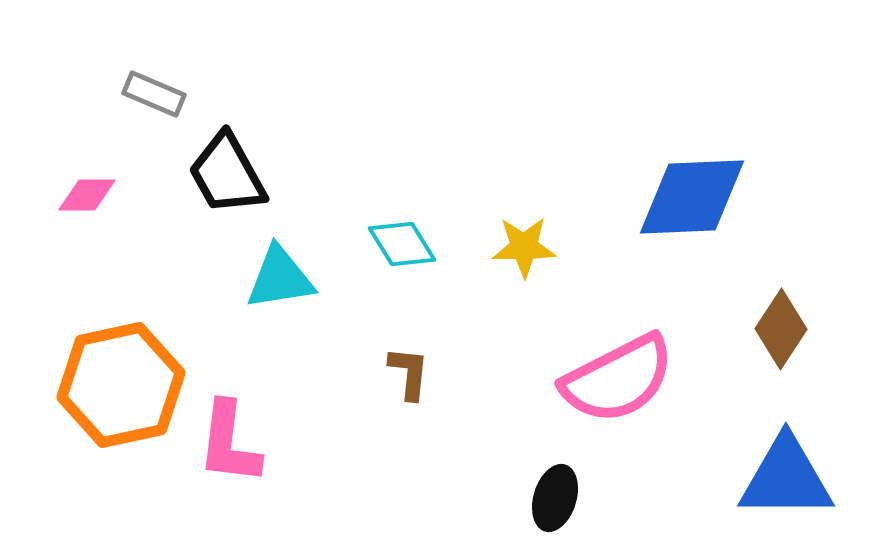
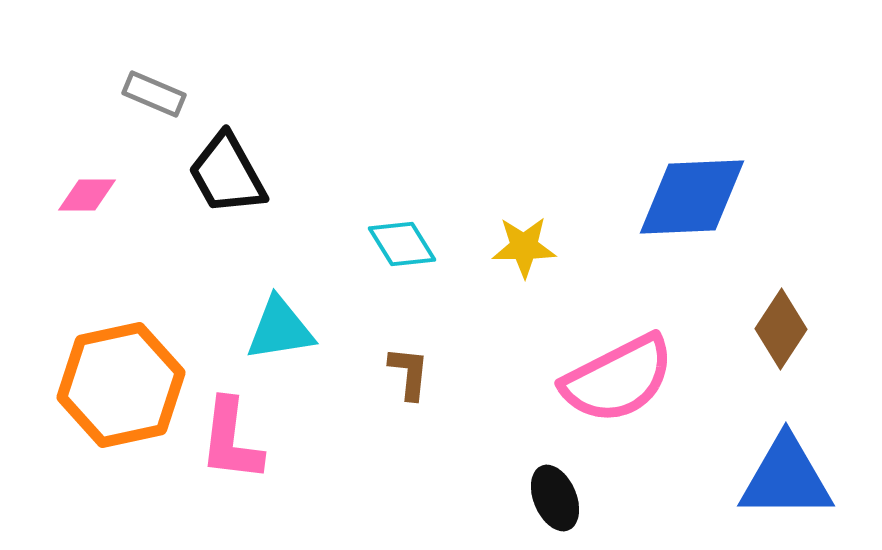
cyan triangle: moved 51 px down
pink L-shape: moved 2 px right, 3 px up
black ellipse: rotated 40 degrees counterclockwise
